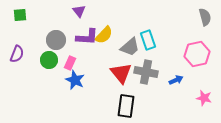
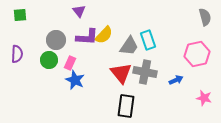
gray trapezoid: moved 1 px left, 1 px up; rotated 15 degrees counterclockwise
purple semicircle: rotated 18 degrees counterclockwise
gray cross: moved 1 px left
